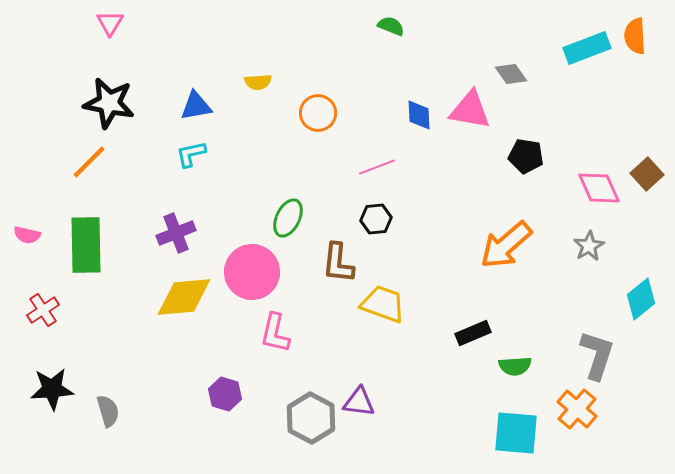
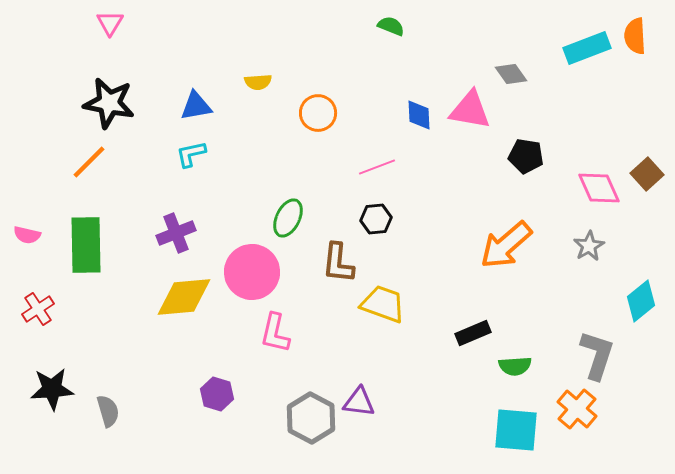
cyan diamond at (641, 299): moved 2 px down
red cross at (43, 310): moved 5 px left, 1 px up
purple hexagon at (225, 394): moved 8 px left
cyan square at (516, 433): moved 3 px up
